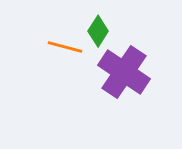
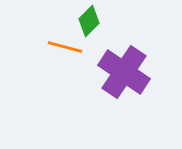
green diamond: moved 9 px left, 10 px up; rotated 12 degrees clockwise
